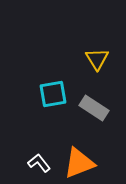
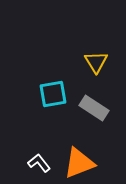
yellow triangle: moved 1 px left, 3 px down
